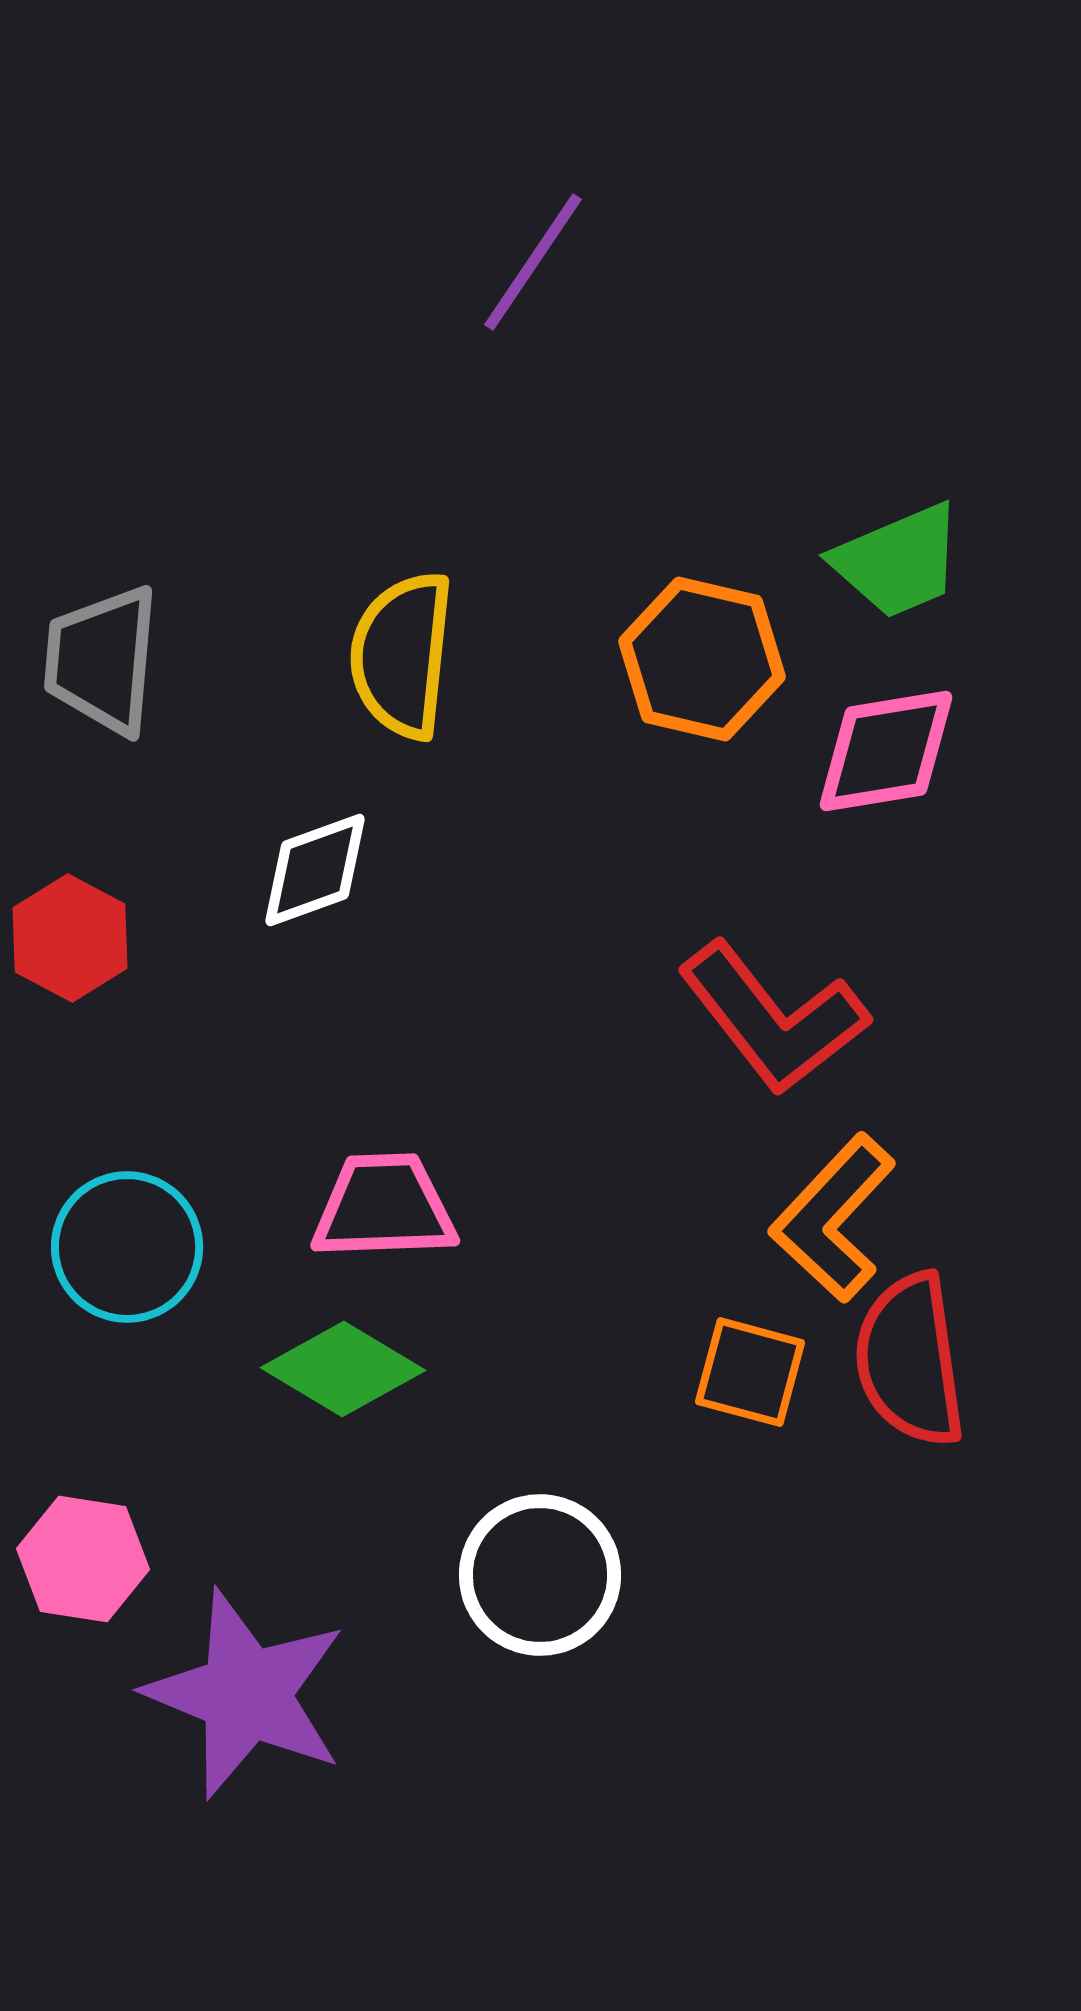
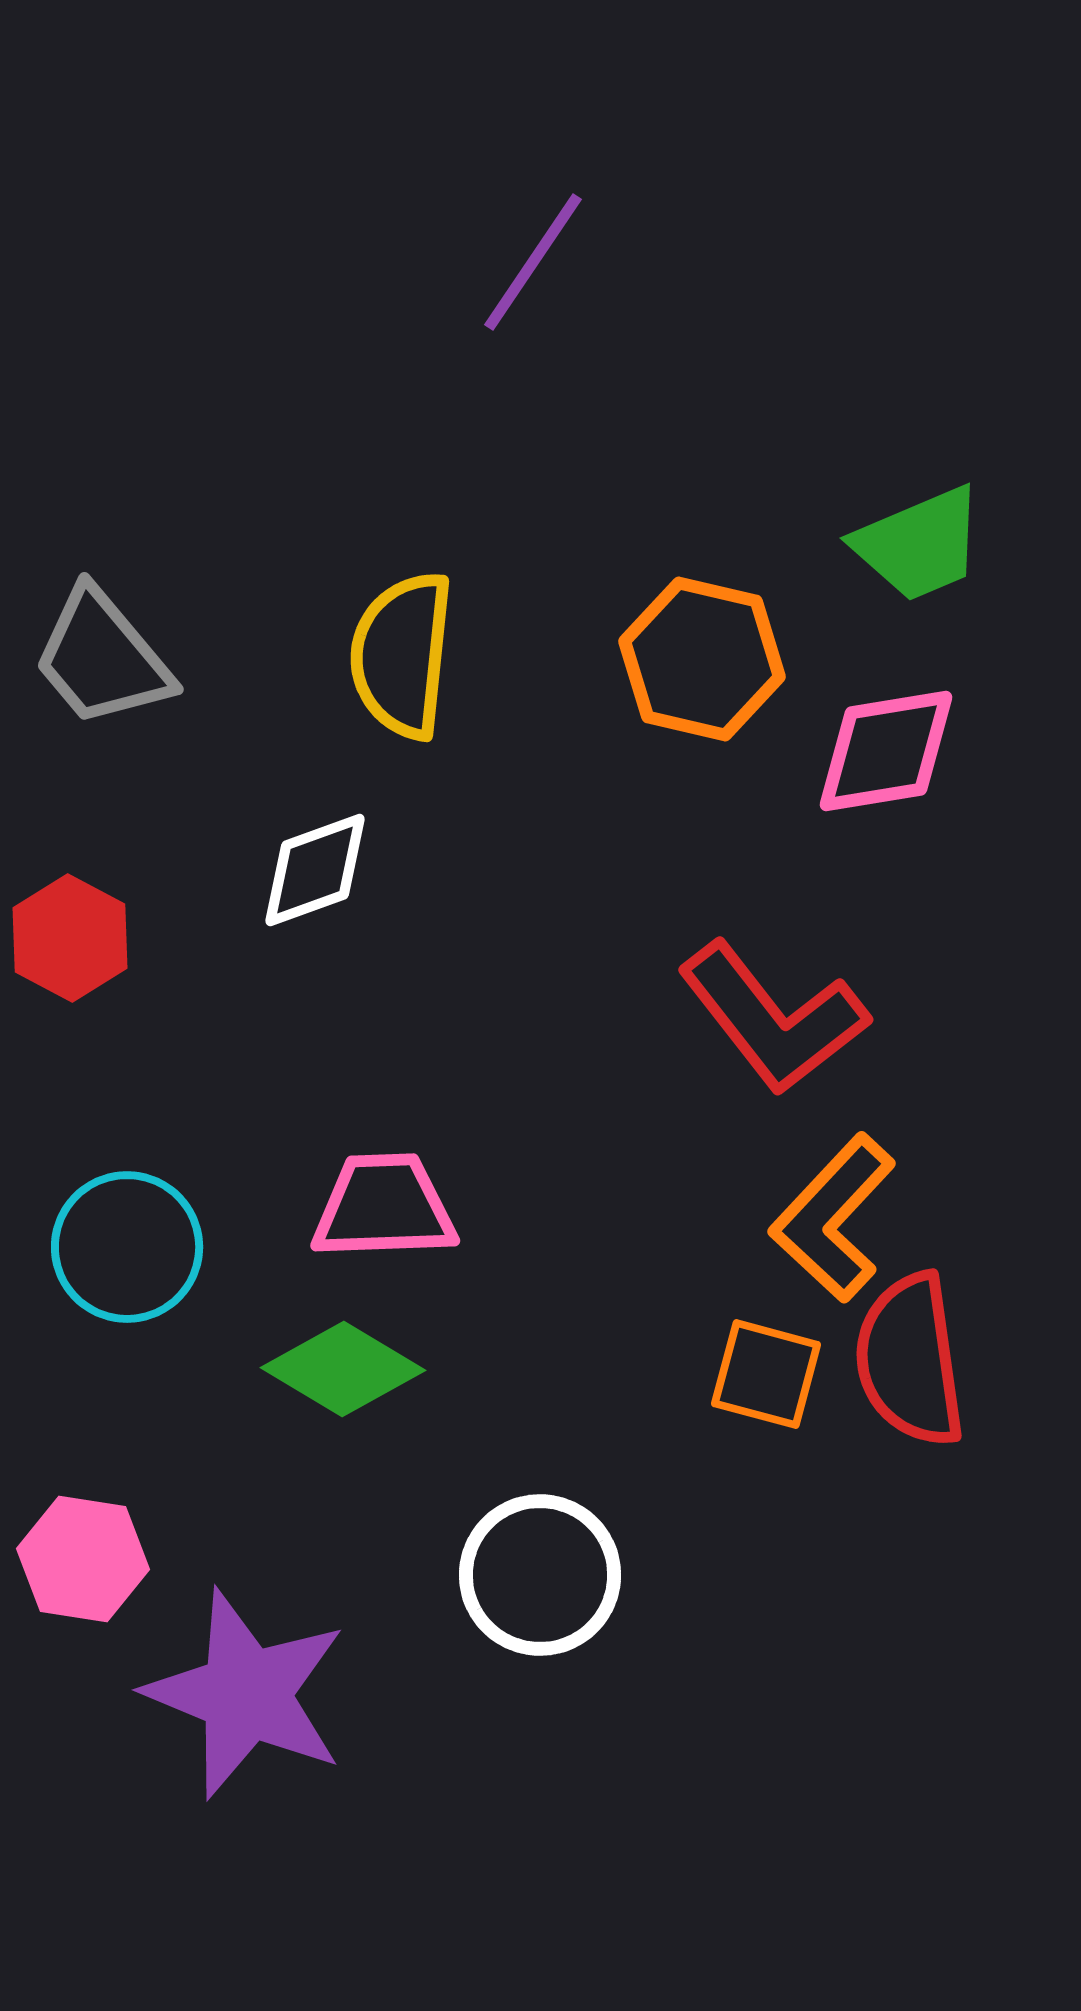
green trapezoid: moved 21 px right, 17 px up
gray trapezoid: moved 2 px up; rotated 45 degrees counterclockwise
orange square: moved 16 px right, 2 px down
